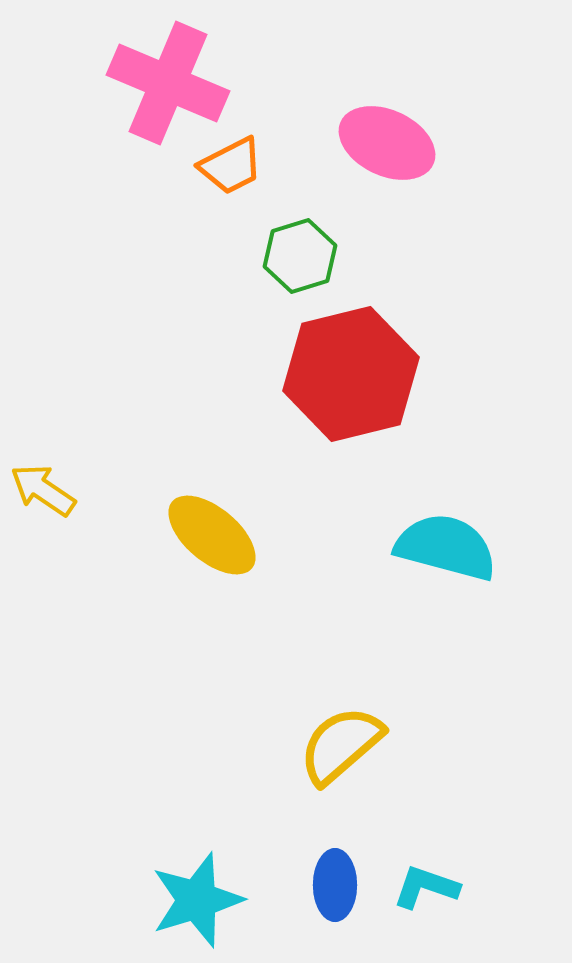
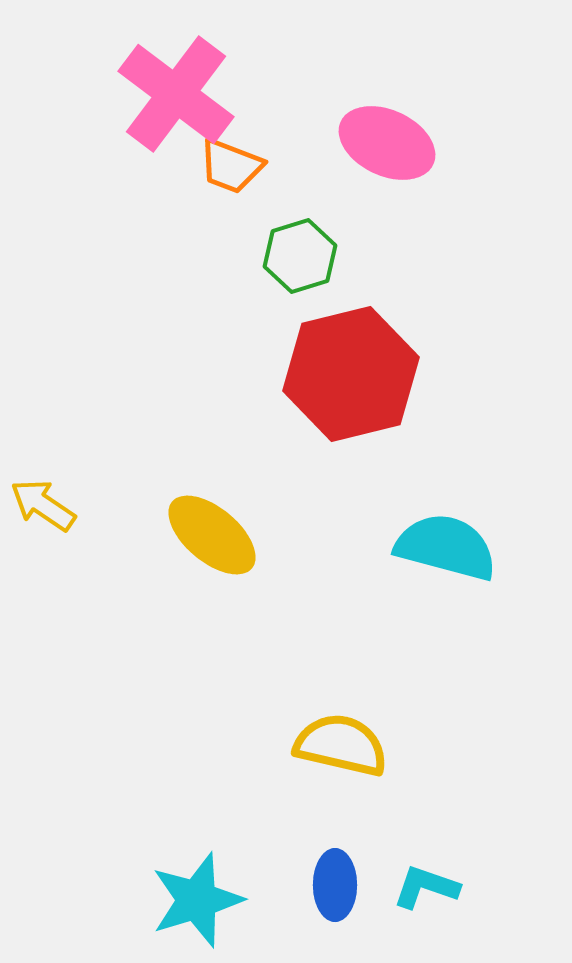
pink cross: moved 8 px right, 11 px down; rotated 14 degrees clockwise
orange trapezoid: rotated 48 degrees clockwise
yellow arrow: moved 15 px down
yellow semicircle: rotated 54 degrees clockwise
